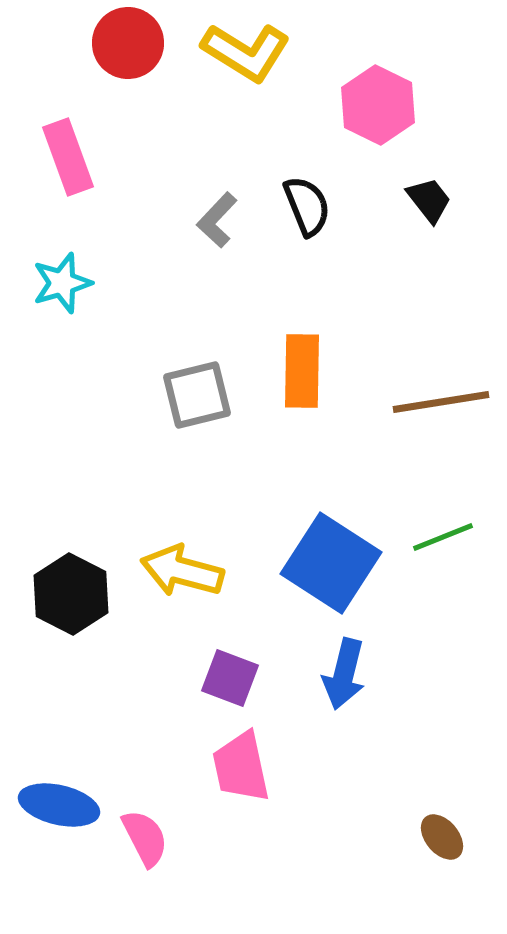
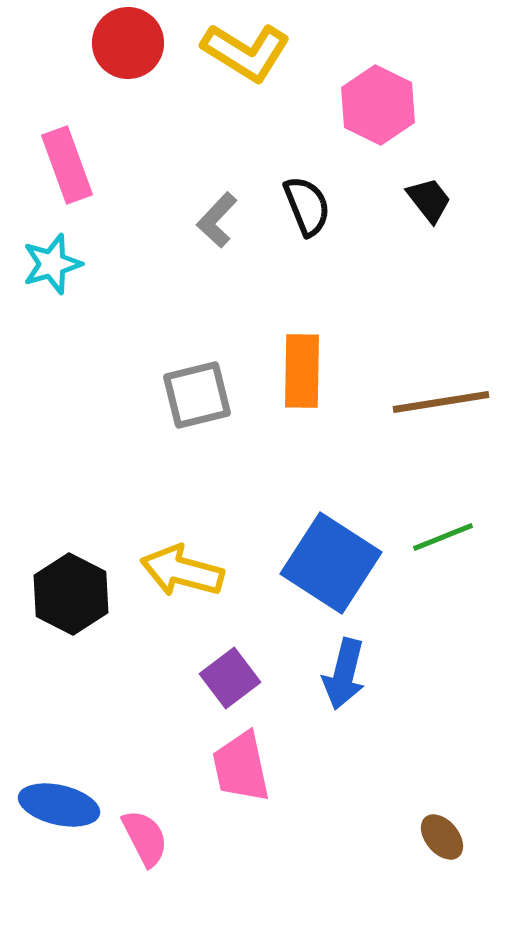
pink rectangle: moved 1 px left, 8 px down
cyan star: moved 10 px left, 19 px up
purple square: rotated 32 degrees clockwise
